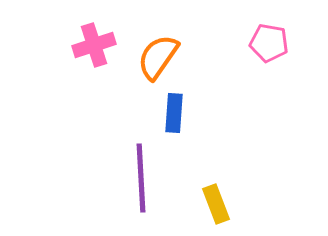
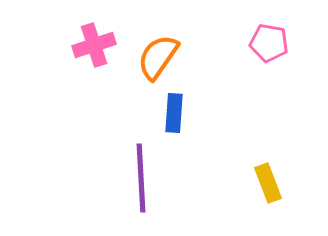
yellow rectangle: moved 52 px right, 21 px up
